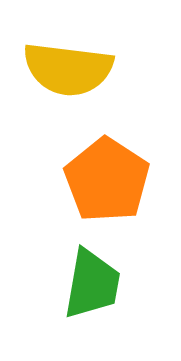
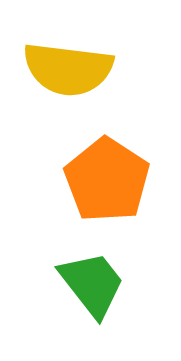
green trapezoid: rotated 48 degrees counterclockwise
